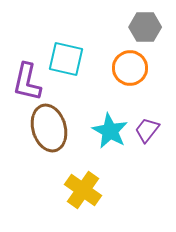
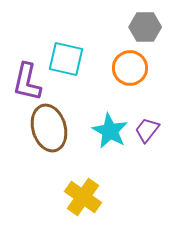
yellow cross: moved 7 px down
